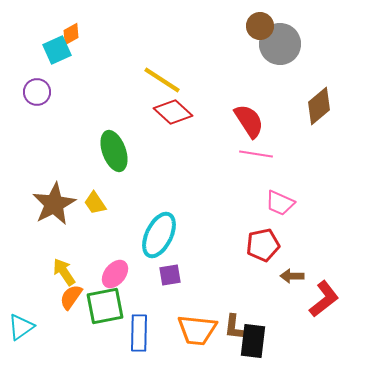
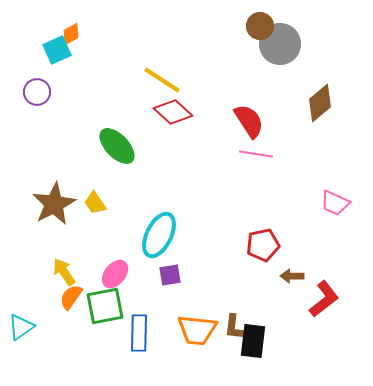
brown diamond: moved 1 px right, 3 px up
green ellipse: moved 3 px right, 5 px up; rotated 24 degrees counterclockwise
pink trapezoid: moved 55 px right
